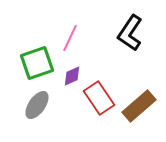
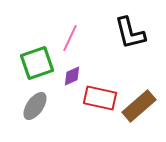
black L-shape: rotated 48 degrees counterclockwise
red rectangle: moved 1 px right; rotated 44 degrees counterclockwise
gray ellipse: moved 2 px left, 1 px down
